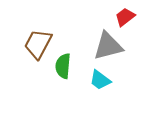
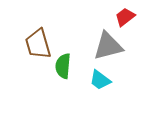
brown trapezoid: rotated 44 degrees counterclockwise
